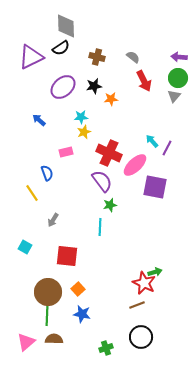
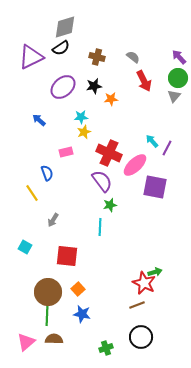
gray diamond: moved 1 px left, 1 px down; rotated 75 degrees clockwise
purple arrow: rotated 42 degrees clockwise
